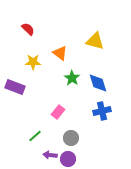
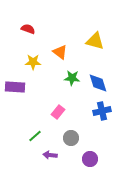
red semicircle: rotated 24 degrees counterclockwise
orange triangle: moved 1 px up
green star: rotated 28 degrees counterclockwise
purple rectangle: rotated 18 degrees counterclockwise
purple circle: moved 22 px right
